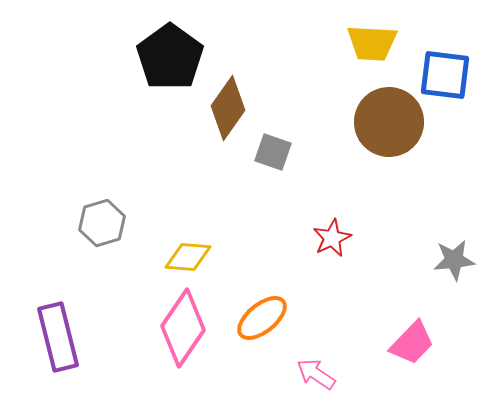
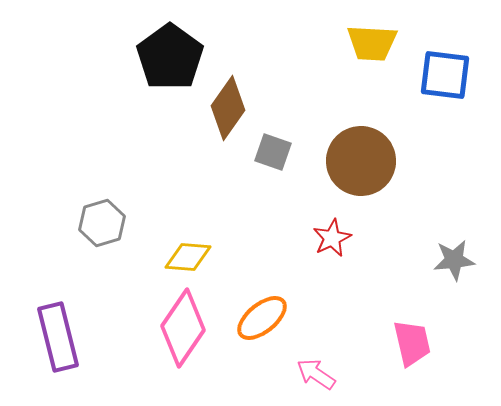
brown circle: moved 28 px left, 39 px down
pink trapezoid: rotated 57 degrees counterclockwise
